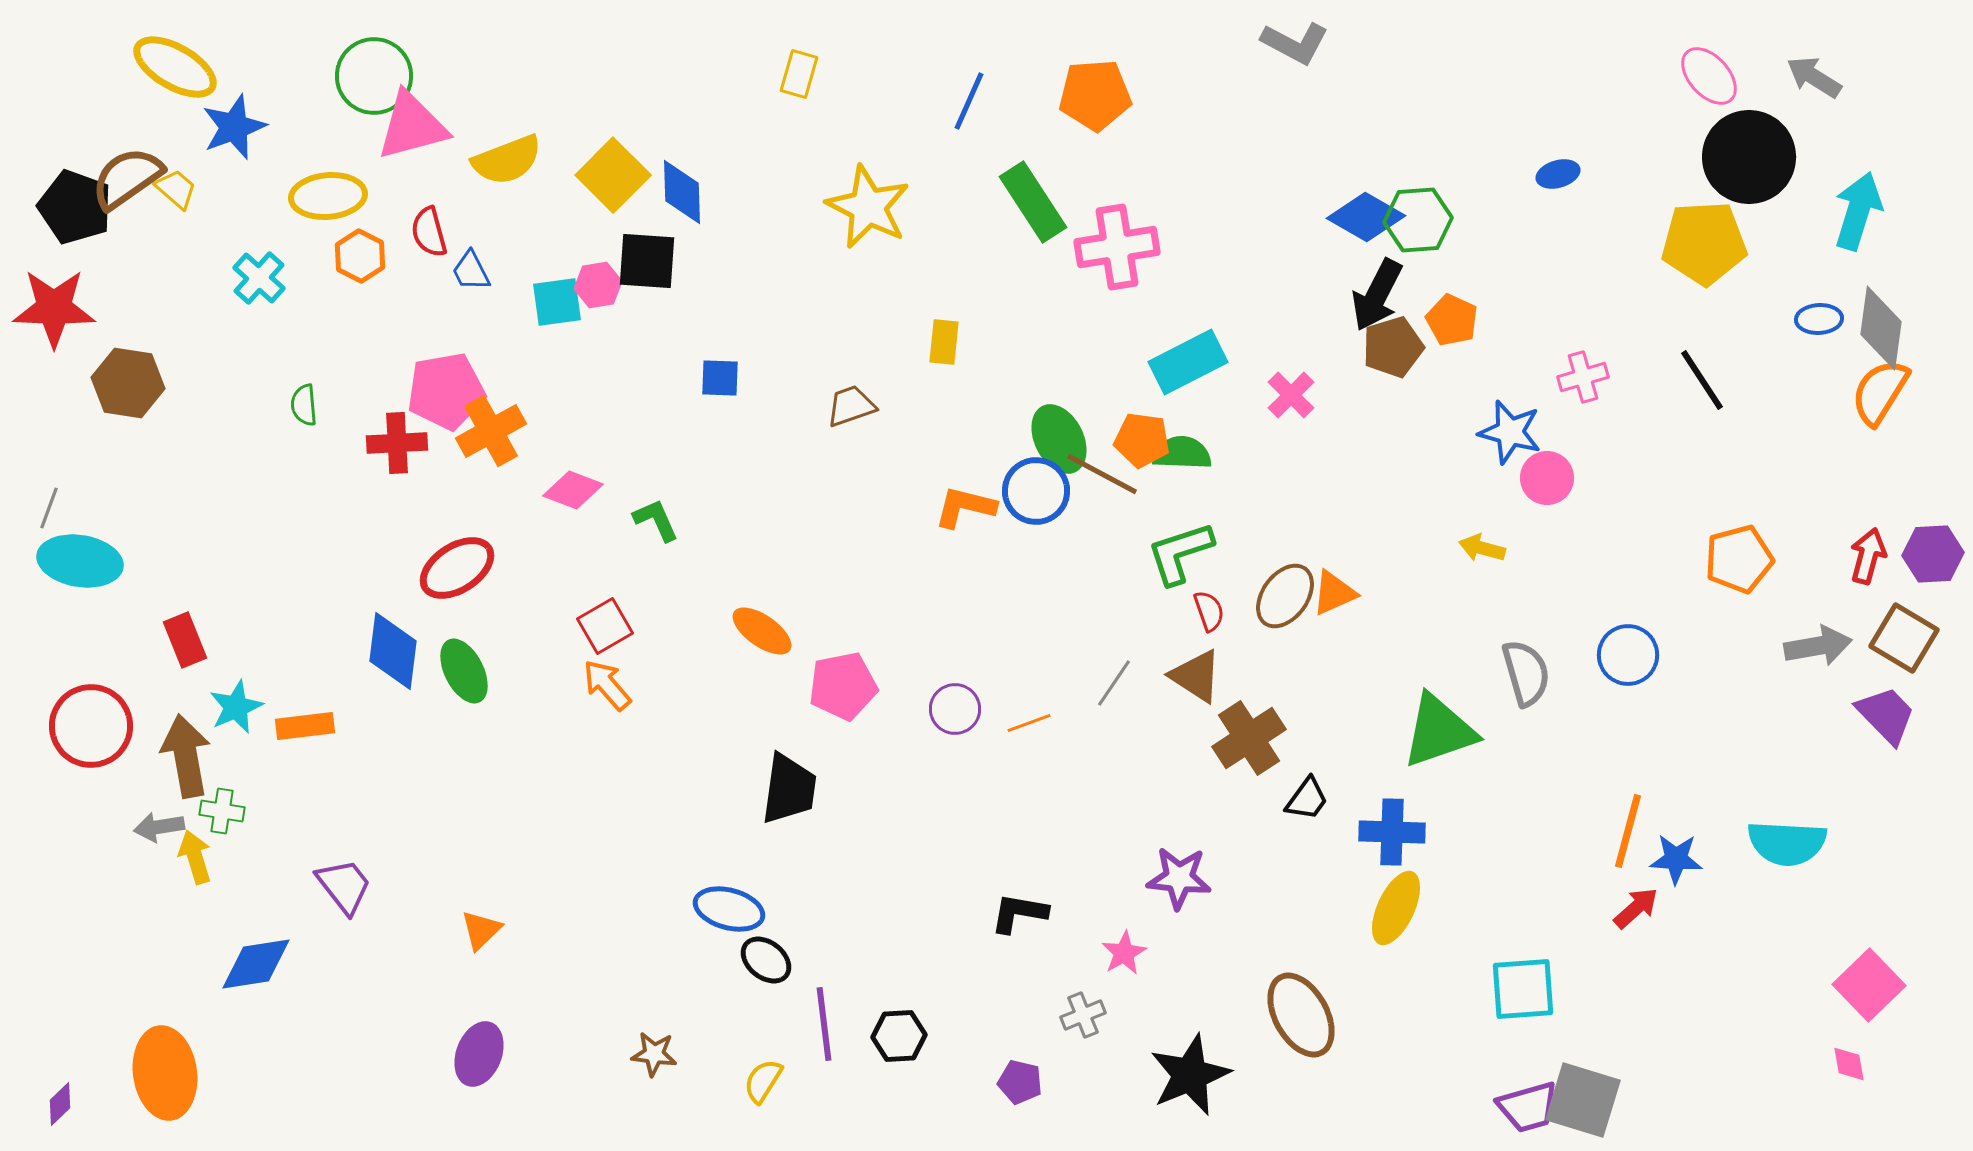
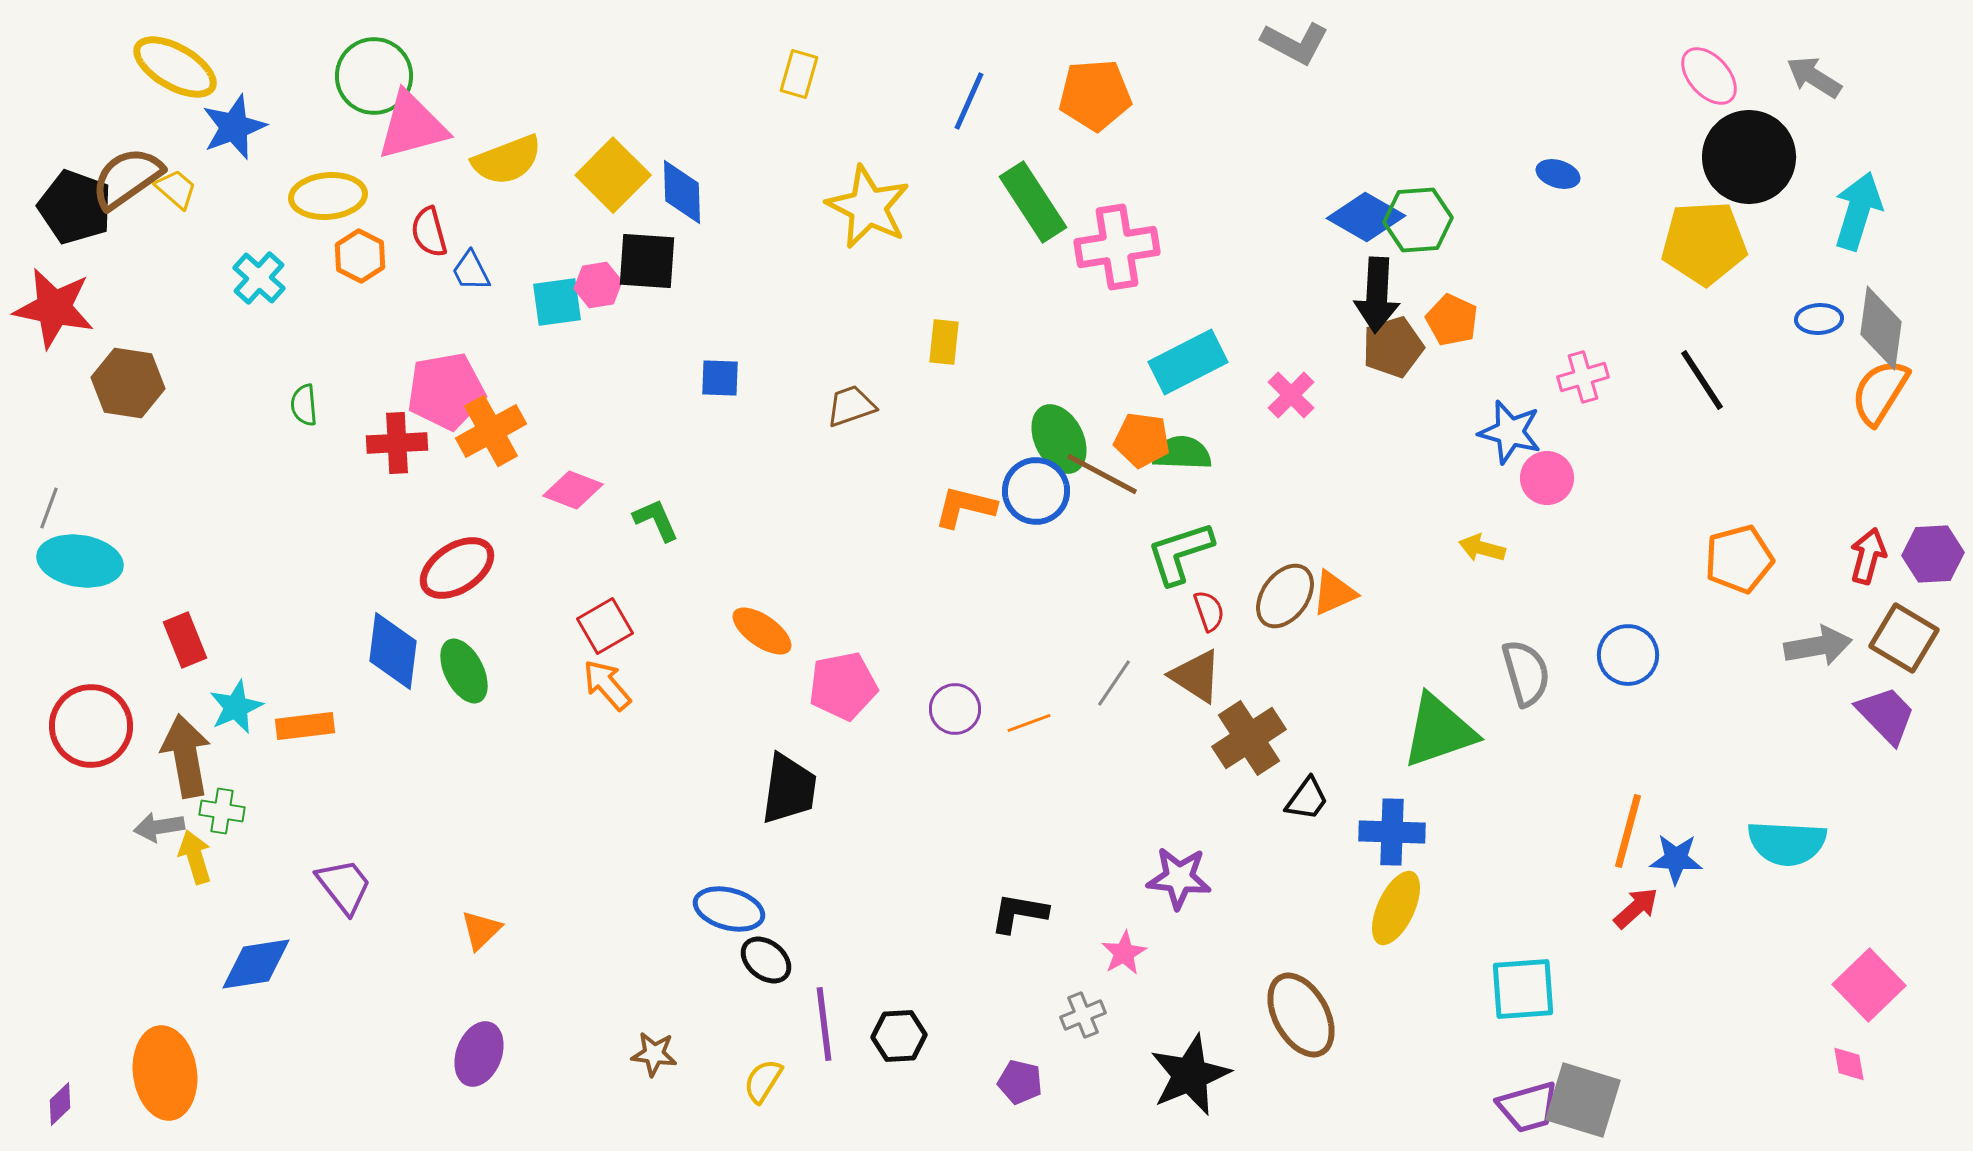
blue ellipse at (1558, 174): rotated 33 degrees clockwise
black arrow at (1377, 295): rotated 24 degrees counterclockwise
red star at (54, 308): rotated 10 degrees clockwise
